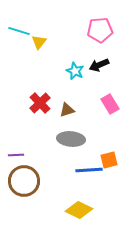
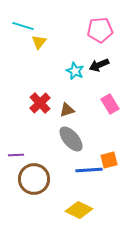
cyan line: moved 4 px right, 5 px up
gray ellipse: rotated 44 degrees clockwise
brown circle: moved 10 px right, 2 px up
